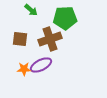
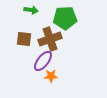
green arrow: rotated 32 degrees counterclockwise
brown square: moved 4 px right
purple ellipse: moved 2 px right, 4 px up; rotated 25 degrees counterclockwise
orange star: moved 27 px right, 7 px down
